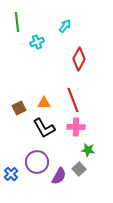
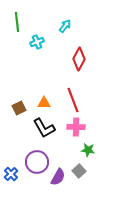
gray square: moved 2 px down
purple semicircle: moved 1 px left, 1 px down
